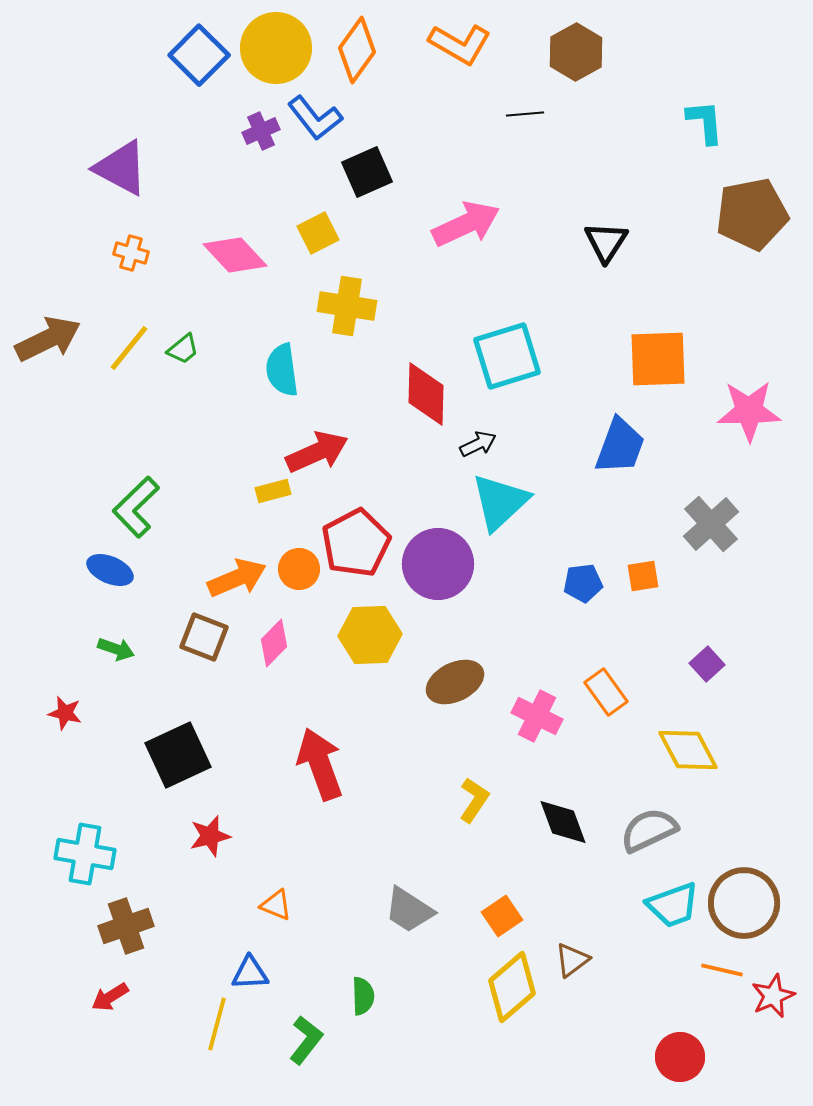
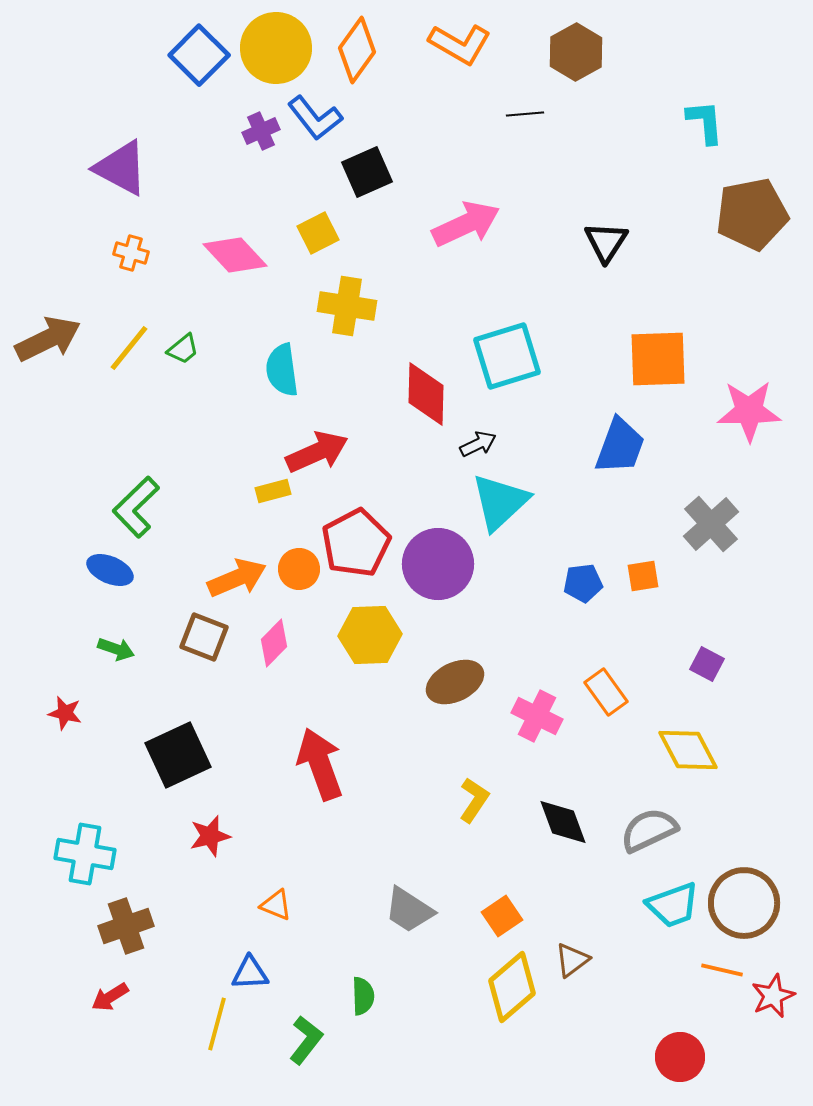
purple square at (707, 664): rotated 20 degrees counterclockwise
